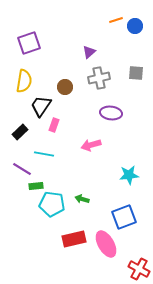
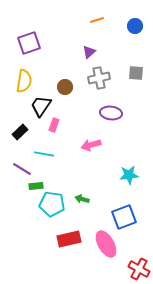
orange line: moved 19 px left
red rectangle: moved 5 px left
